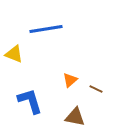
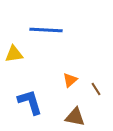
blue line: moved 1 px down; rotated 12 degrees clockwise
yellow triangle: rotated 30 degrees counterclockwise
brown line: rotated 32 degrees clockwise
blue L-shape: moved 1 px down
